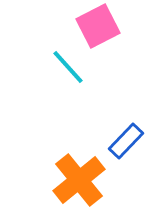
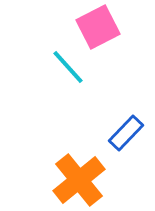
pink square: moved 1 px down
blue rectangle: moved 8 px up
